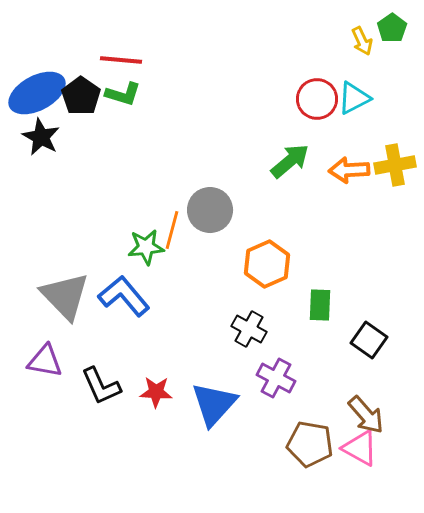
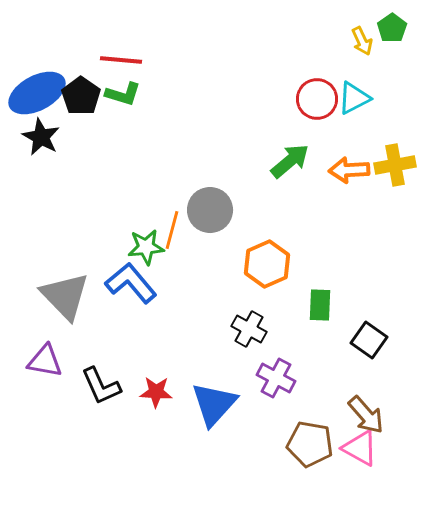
blue L-shape: moved 7 px right, 13 px up
